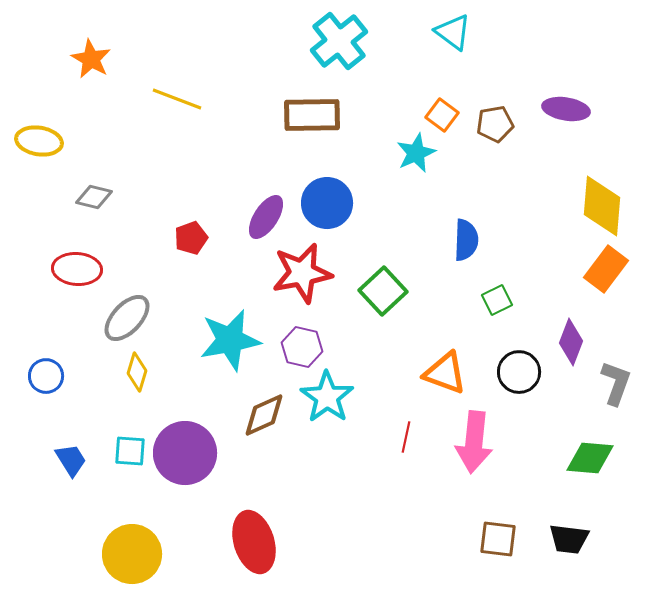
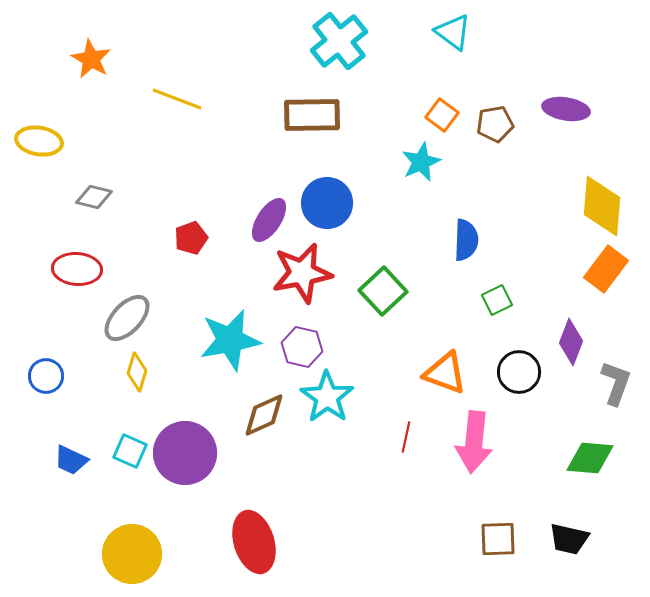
cyan star at (416, 153): moved 5 px right, 9 px down
purple ellipse at (266, 217): moved 3 px right, 3 px down
cyan square at (130, 451): rotated 20 degrees clockwise
blue trapezoid at (71, 460): rotated 147 degrees clockwise
brown square at (498, 539): rotated 9 degrees counterclockwise
black trapezoid at (569, 539): rotated 6 degrees clockwise
